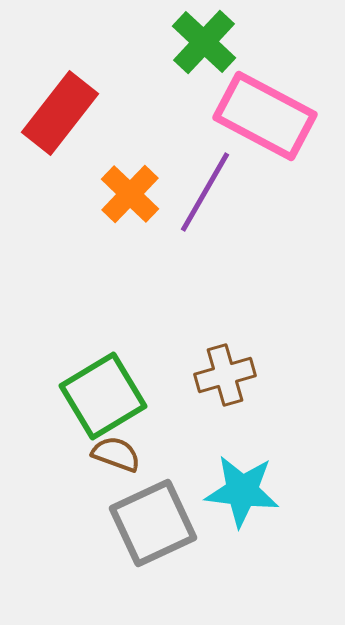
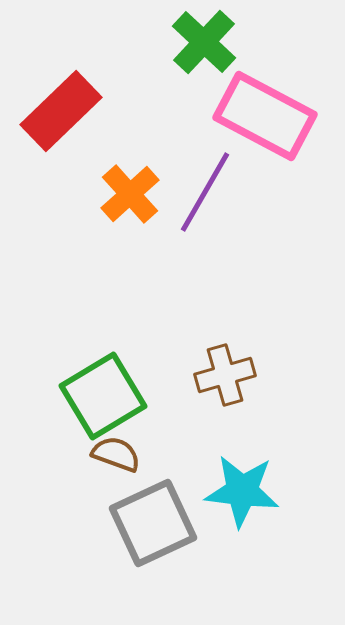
red rectangle: moved 1 px right, 2 px up; rotated 8 degrees clockwise
orange cross: rotated 4 degrees clockwise
